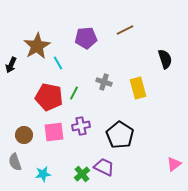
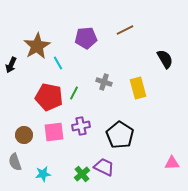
black semicircle: rotated 12 degrees counterclockwise
pink triangle: moved 2 px left, 1 px up; rotated 35 degrees clockwise
